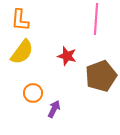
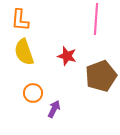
yellow semicircle: moved 2 px right; rotated 124 degrees clockwise
